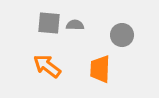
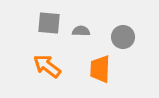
gray semicircle: moved 6 px right, 6 px down
gray circle: moved 1 px right, 2 px down
